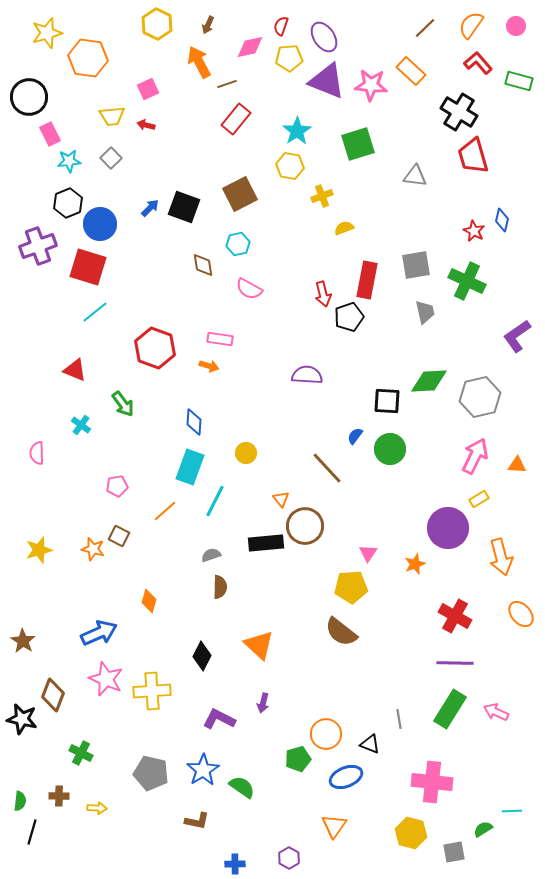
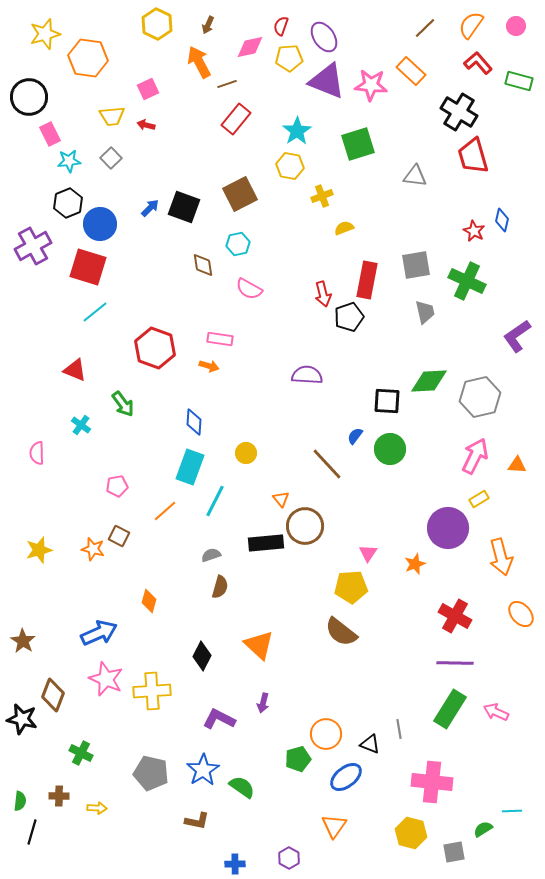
yellow star at (47, 33): moved 2 px left, 1 px down
purple cross at (38, 246): moved 5 px left; rotated 9 degrees counterclockwise
brown line at (327, 468): moved 4 px up
brown semicircle at (220, 587): rotated 15 degrees clockwise
gray line at (399, 719): moved 10 px down
blue ellipse at (346, 777): rotated 16 degrees counterclockwise
